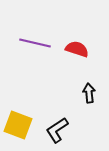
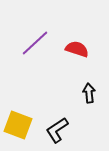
purple line: rotated 56 degrees counterclockwise
